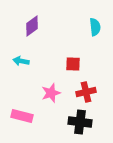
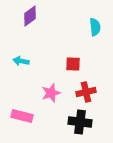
purple diamond: moved 2 px left, 10 px up
